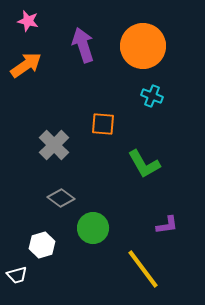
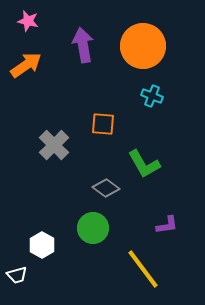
purple arrow: rotated 8 degrees clockwise
gray diamond: moved 45 px right, 10 px up
white hexagon: rotated 15 degrees counterclockwise
